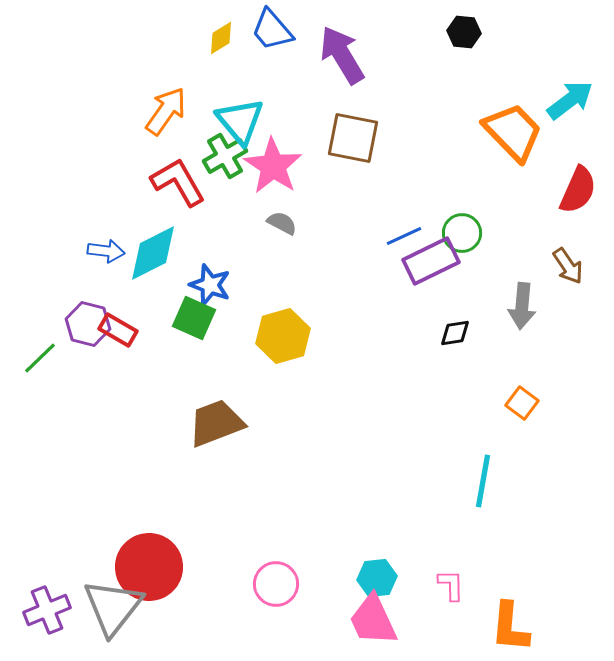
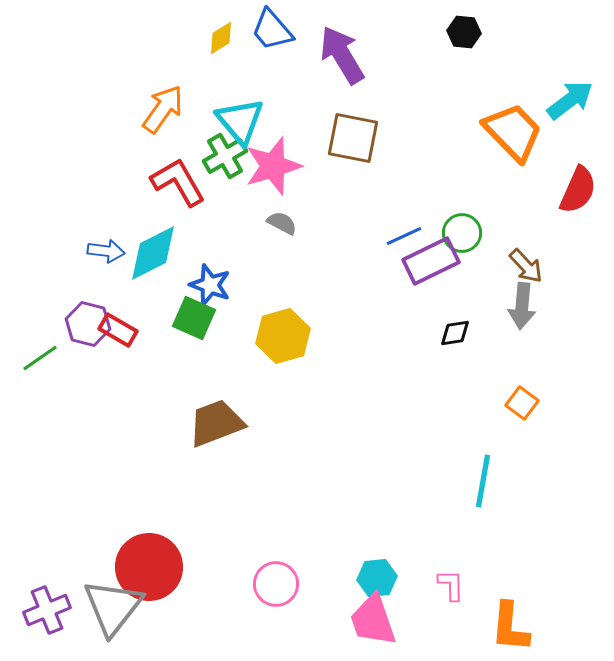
orange arrow: moved 3 px left, 2 px up
pink star: rotated 22 degrees clockwise
brown arrow: moved 42 px left; rotated 9 degrees counterclockwise
green line: rotated 9 degrees clockwise
pink trapezoid: rotated 6 degrees clockwise
